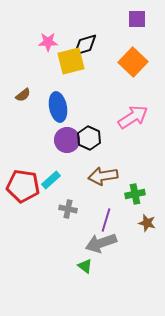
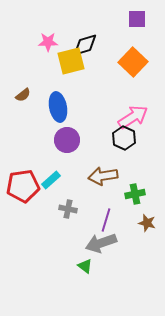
black hexagon: moved 35 px right
red pentagon: rotated 16 degrees counterclockwise
